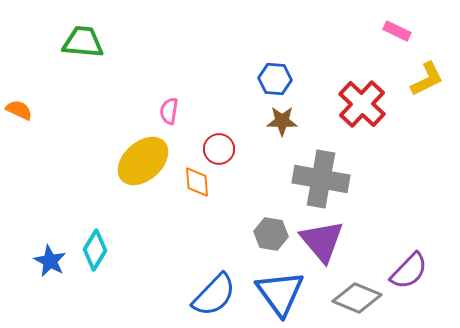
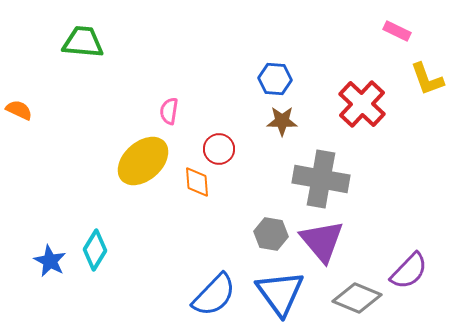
yellow L-shape: rotated 96 degrees clockwise
